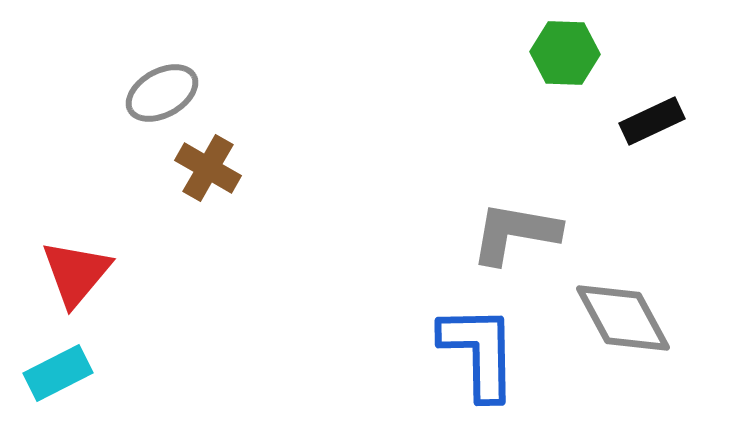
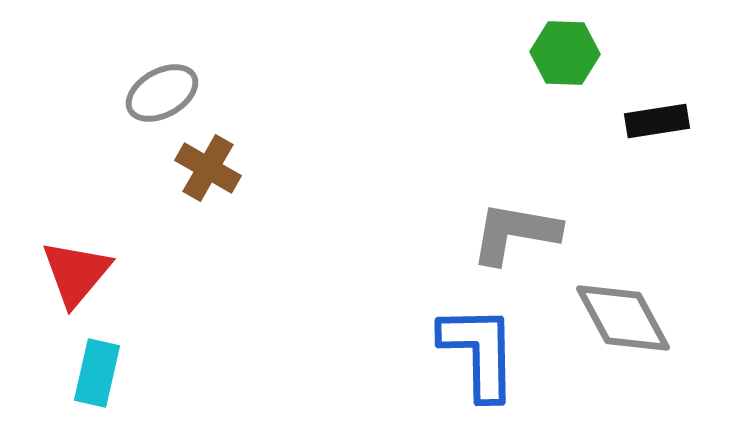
black rectangle: moved 5 px right; rotated 16 degrees clockwise
cyan rectangle: moved 39 px right; rotated 50 degrees counterclockwise
